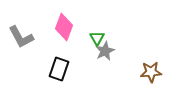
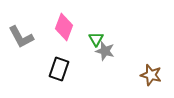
green triangle: moved 1 px left, 1 px down
gray star: rotated 30 degrees counterclockwise
brown star: moved 3 px down; rotated 20 degrees clockwise
